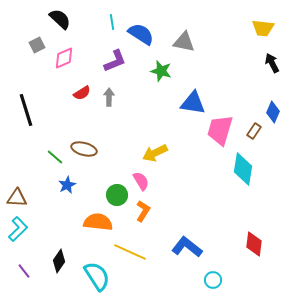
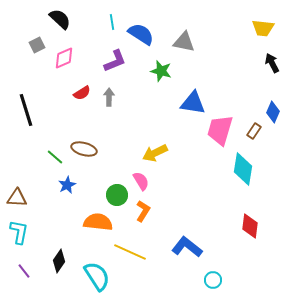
cyan L-shape: moved 1 px right, 3 px down; rotated 35 degrees counterclockwise
red diamond: moved 4 px left, 18 px up
